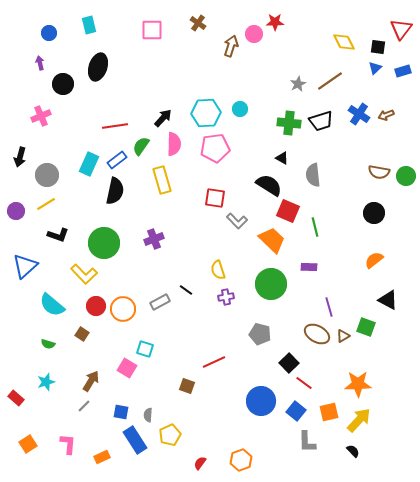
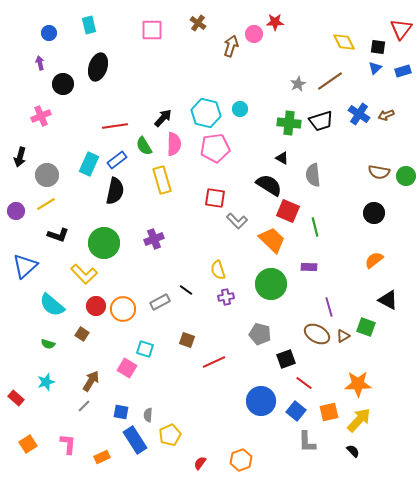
cyan hexagon at (206, 113): rotated 16 degrees clockwise
green semicircle at (141, 146): moved 3 px right; rotated 66 degrees counterclockwise
black square at (289, 363): moved 3 px left, 4 px up; rotated 24 degrees clockwise
brown square at (187, 386): moved 46 px up
